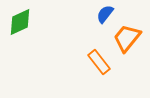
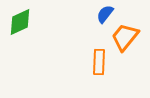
orange trapezoid: moved 2 px left, 1 px up
orange rectangle: rotated 40 degrees clockwise
